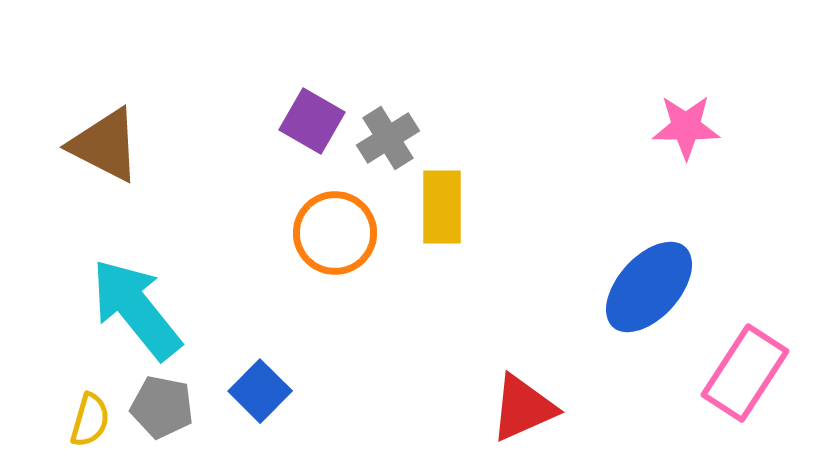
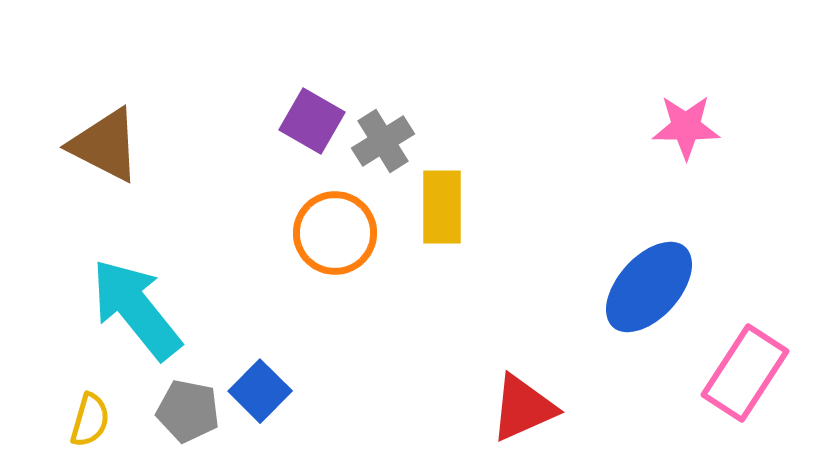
gray cross: moved 5 px left, 3 px down
gray pentagon: moved 26 px right, 4 px down
